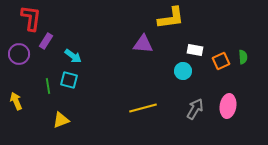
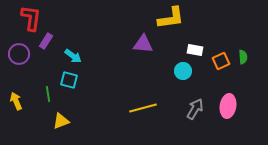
green line: moved 8 px down
yellow triangle: moved 1 px down
